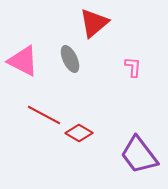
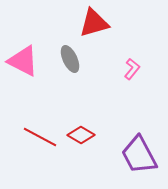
red triangle: rotated 24 degrees clockwise
pink L-shape: moved 1 px left, 2 px down; rotated 35 degrees clockwise
red line: moved 4 px left, 22 px down
red diamond: moved 2 px right, 2 px down
purple trapezoid: rotated 9 degrees clockwise
